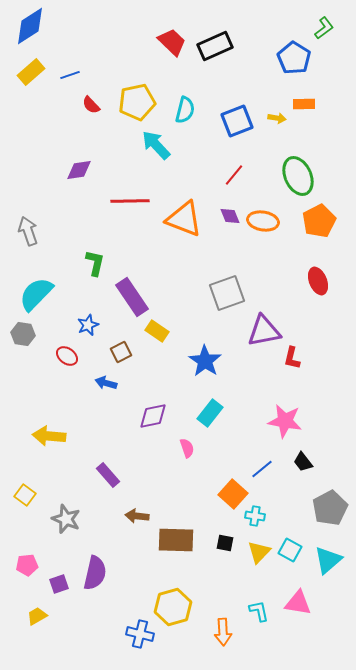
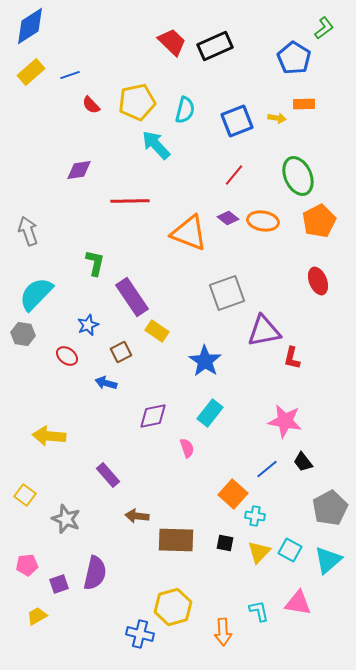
purple diamond at (230, 216): moved 2 px left, 2 px down; rotated 30 degrees counterclockwise
orange triangle at (184, 219): moved 5 px right, 14 px down
blue line at (262, 469): moved 5 px right
